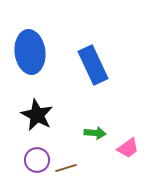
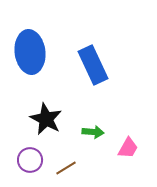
black star: moved 9 px right, 4 px down
green arrow: moved 2 px left, 1 px up
pink trapezoid: rotated 25 degrees counterclockwise
purple circle: moved 7 px left
brown line: rotated 15 degrees counterclockwise
